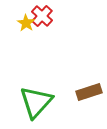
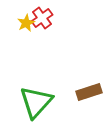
red cross: moved 2 px down; rotated 10 degrees clockwise
yellow star: rotated 12 degrees clockwise
